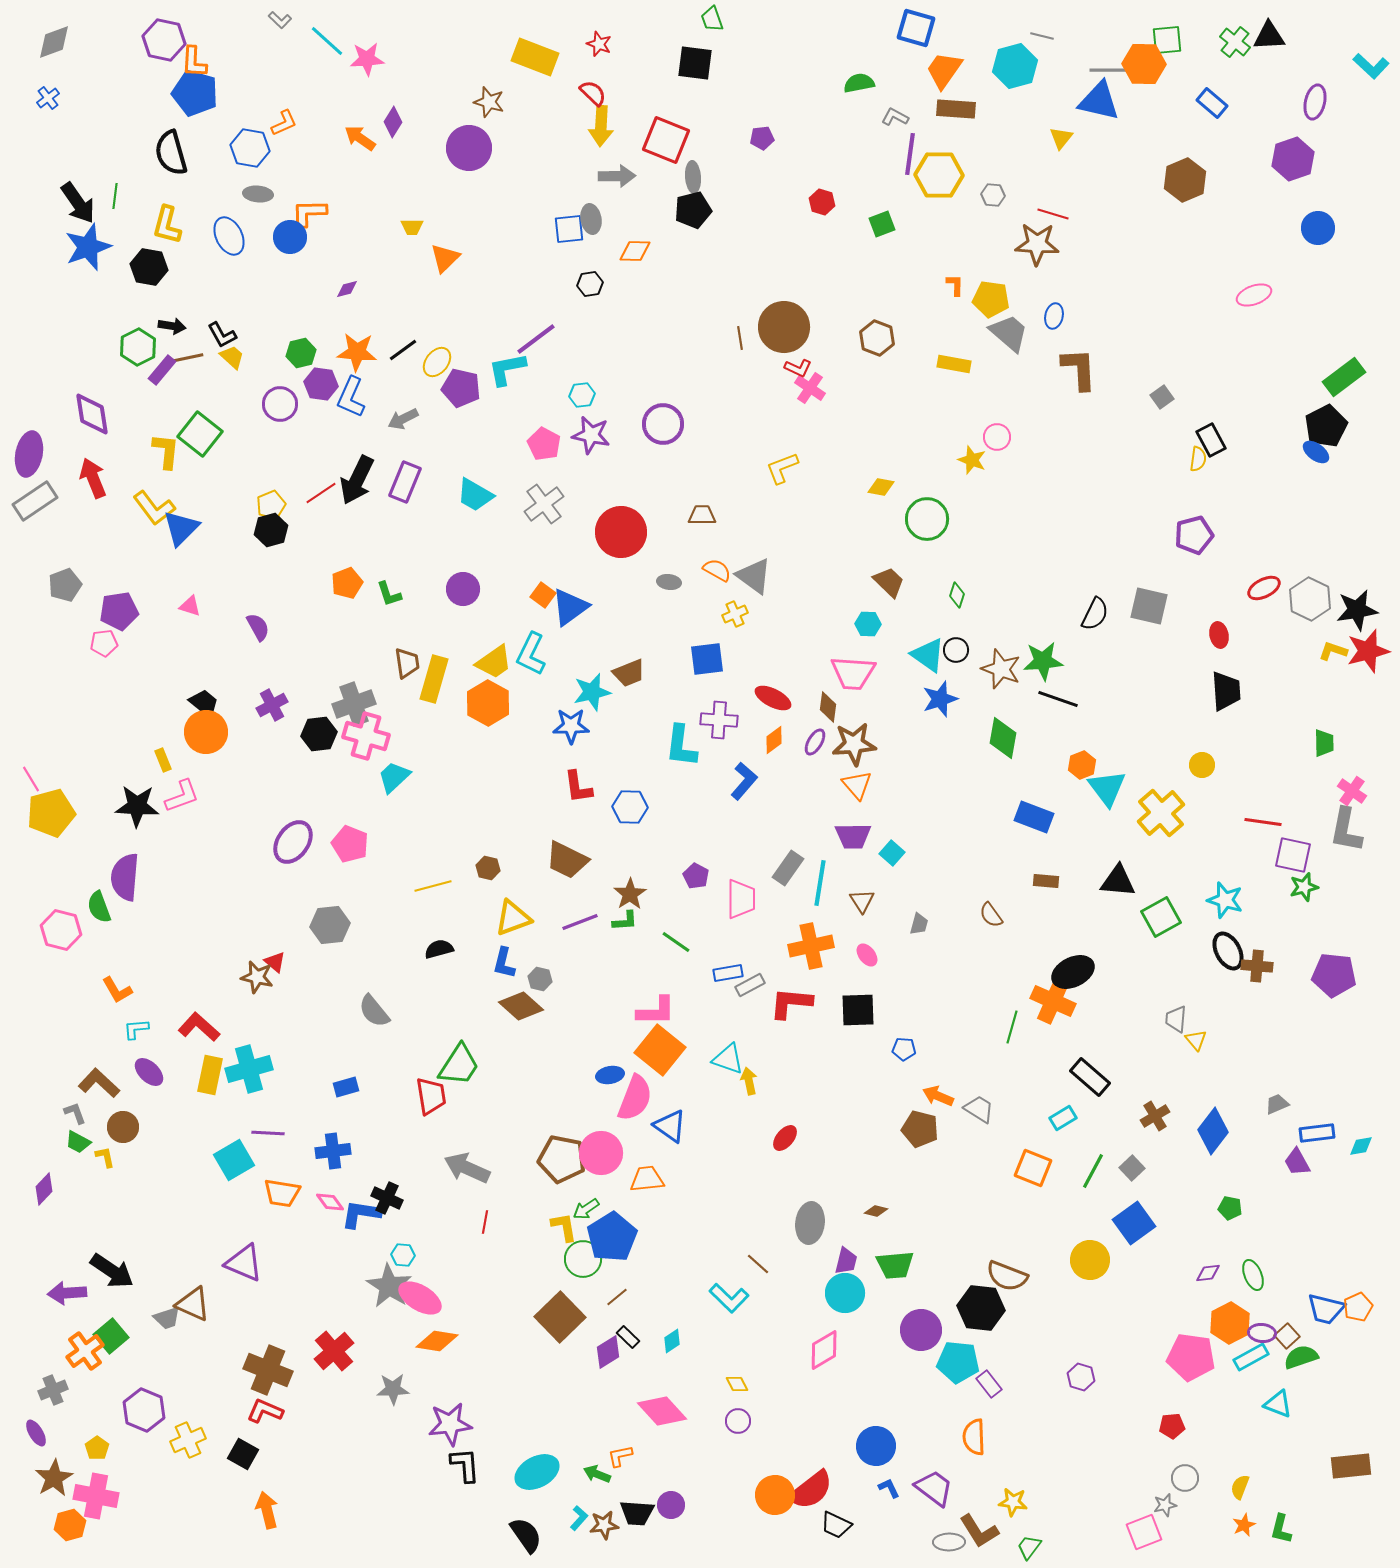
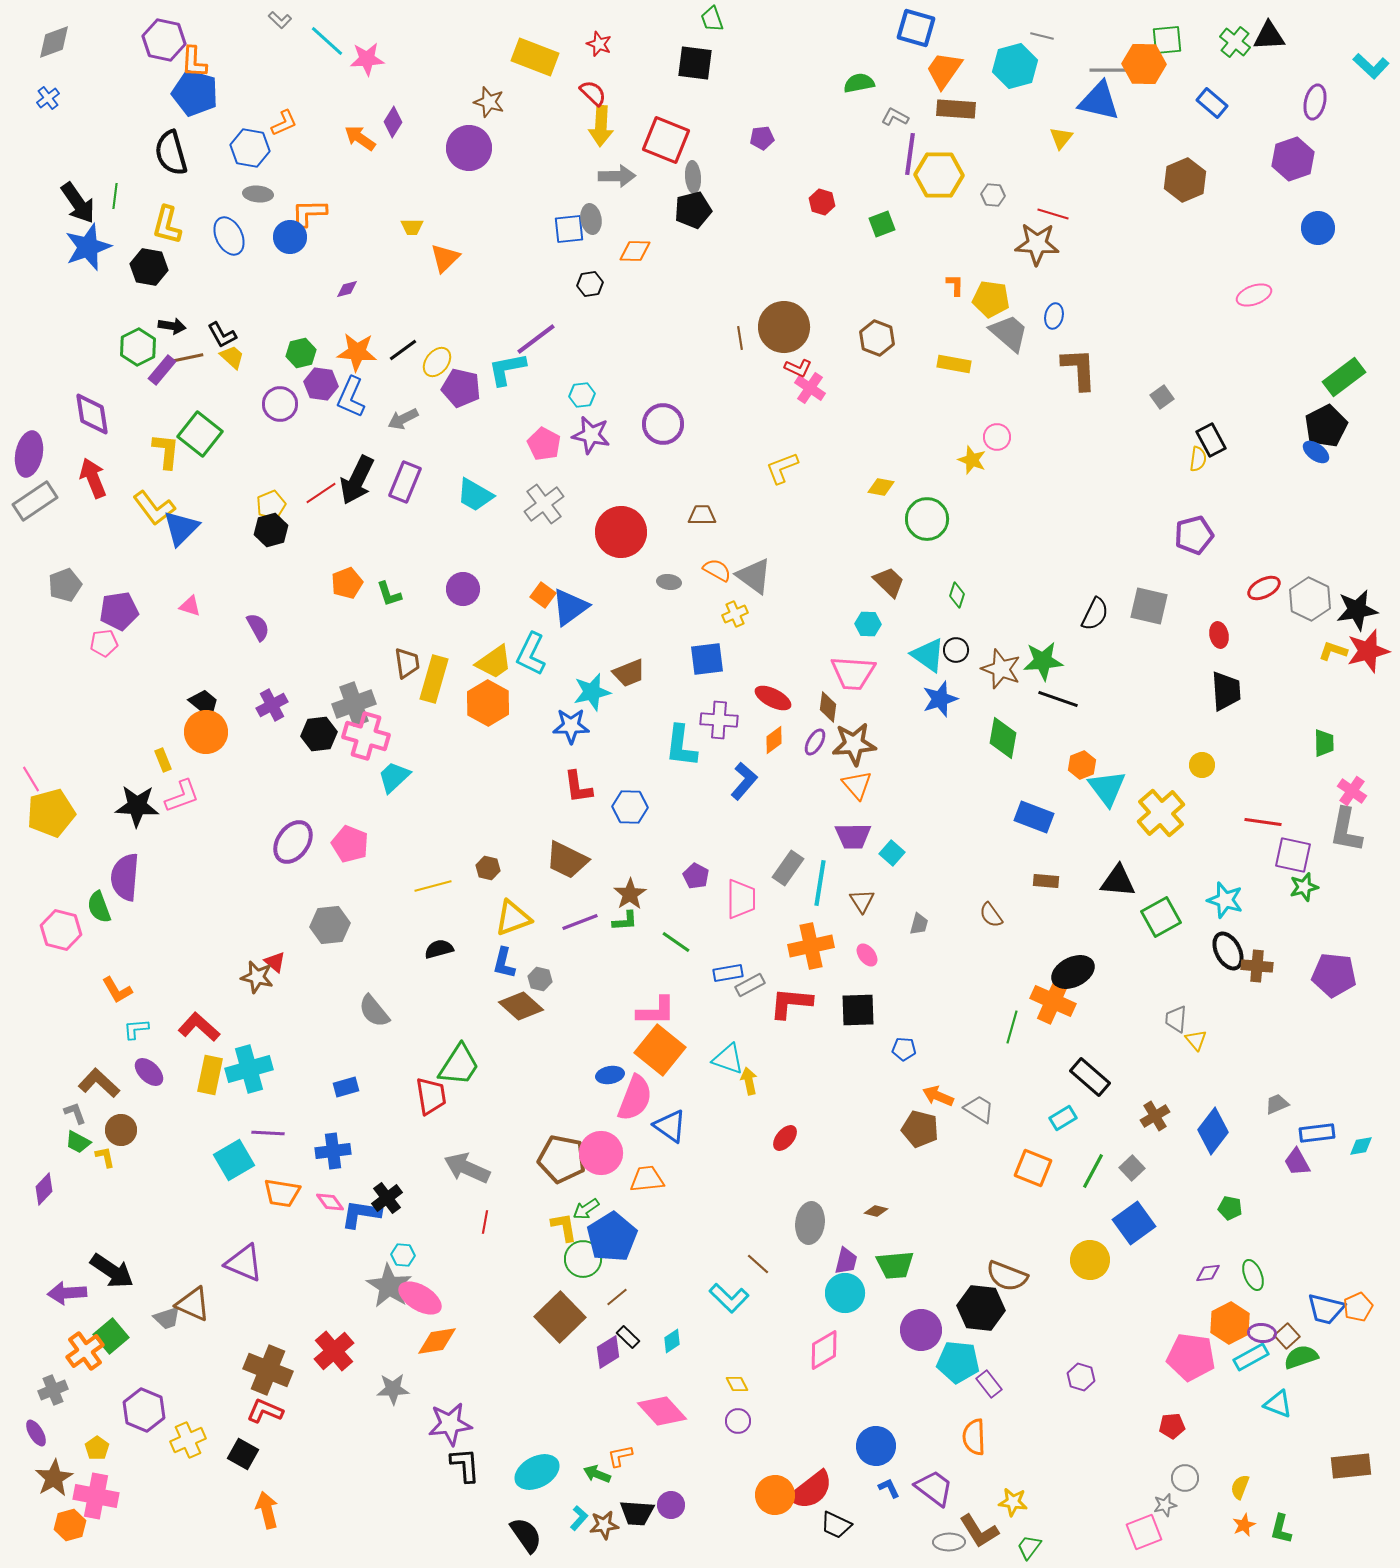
brown circle at (123, 1127): moved 2 px left, 3 px down
black cross at (387, 1198): rotated 28 degrees clockwise
orange diamond at (437, 1341): rotated 18 degrees counterclockwise
